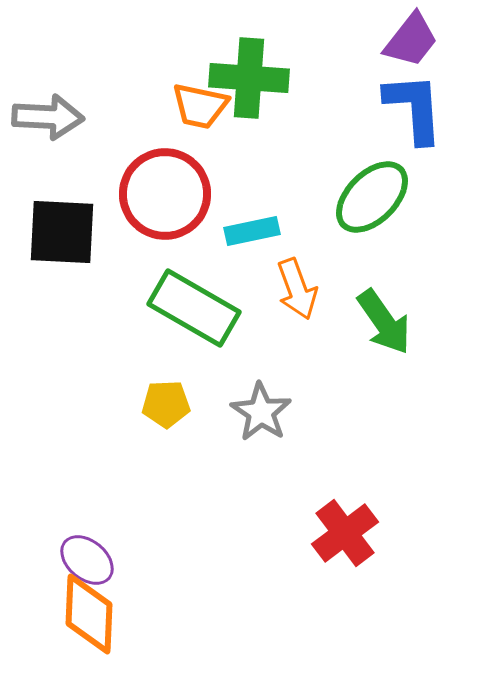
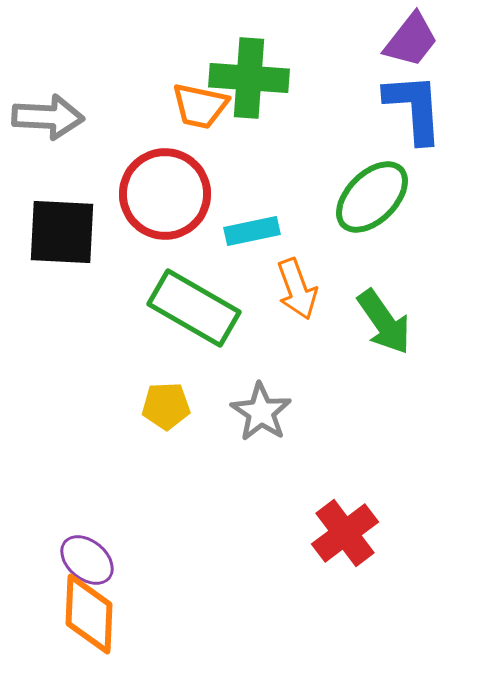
yellow pentagon: moved 2 px down
